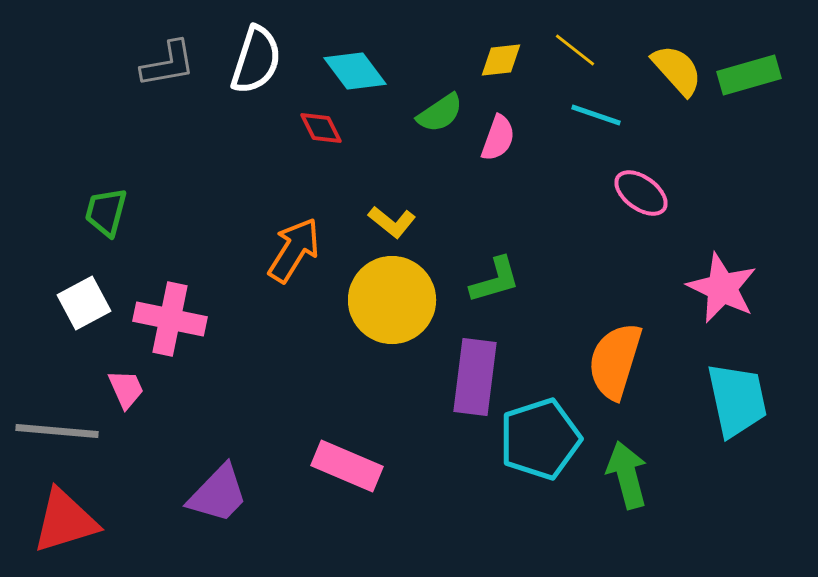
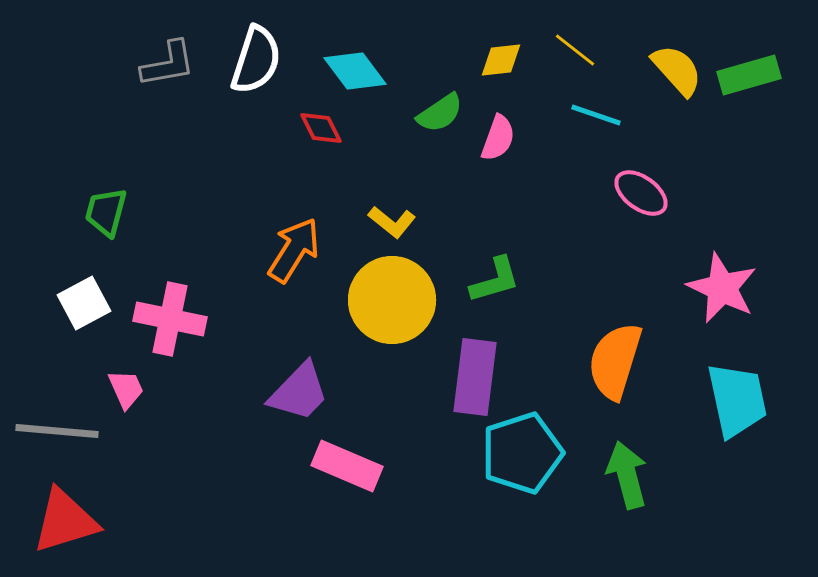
cyan pentagon: moved 18 px left, 14 px down
purple trapezoid: moved 81 px right, 102 px up
